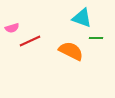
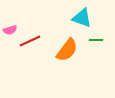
pink semicircle: moved 2 px left, 2 px down
green line: moved 2 px down
orange semicircle: moved 4 px left, 1 px up; rotated 100 degrees clockwise
